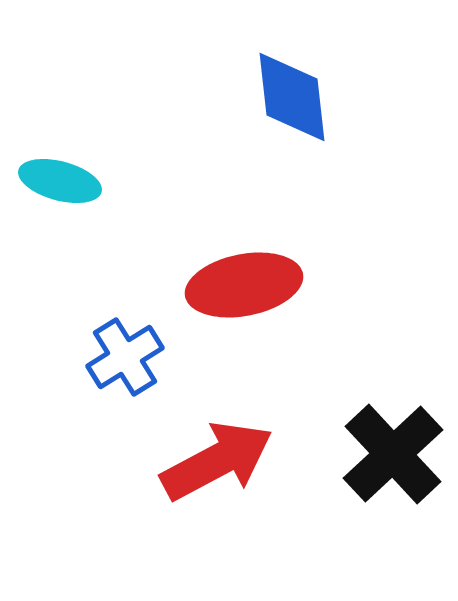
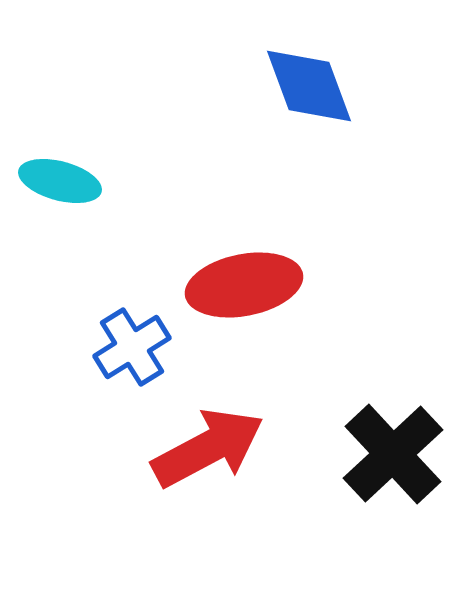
blue diamond: moved 17 px right, 11 px up; rotated 14 degrees counterclockwise
blue cross: moved 7 px right, 10 px up
red arrow: moved 9 px left, 13 px up
